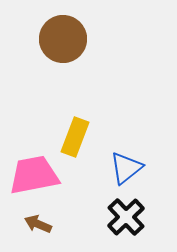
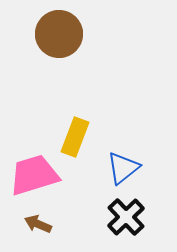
brown circle: moved 4 px left, 5 px up
blue triangle: moved 3 px left
pink trapezoid: rotated 6 degrees counterclockwise
